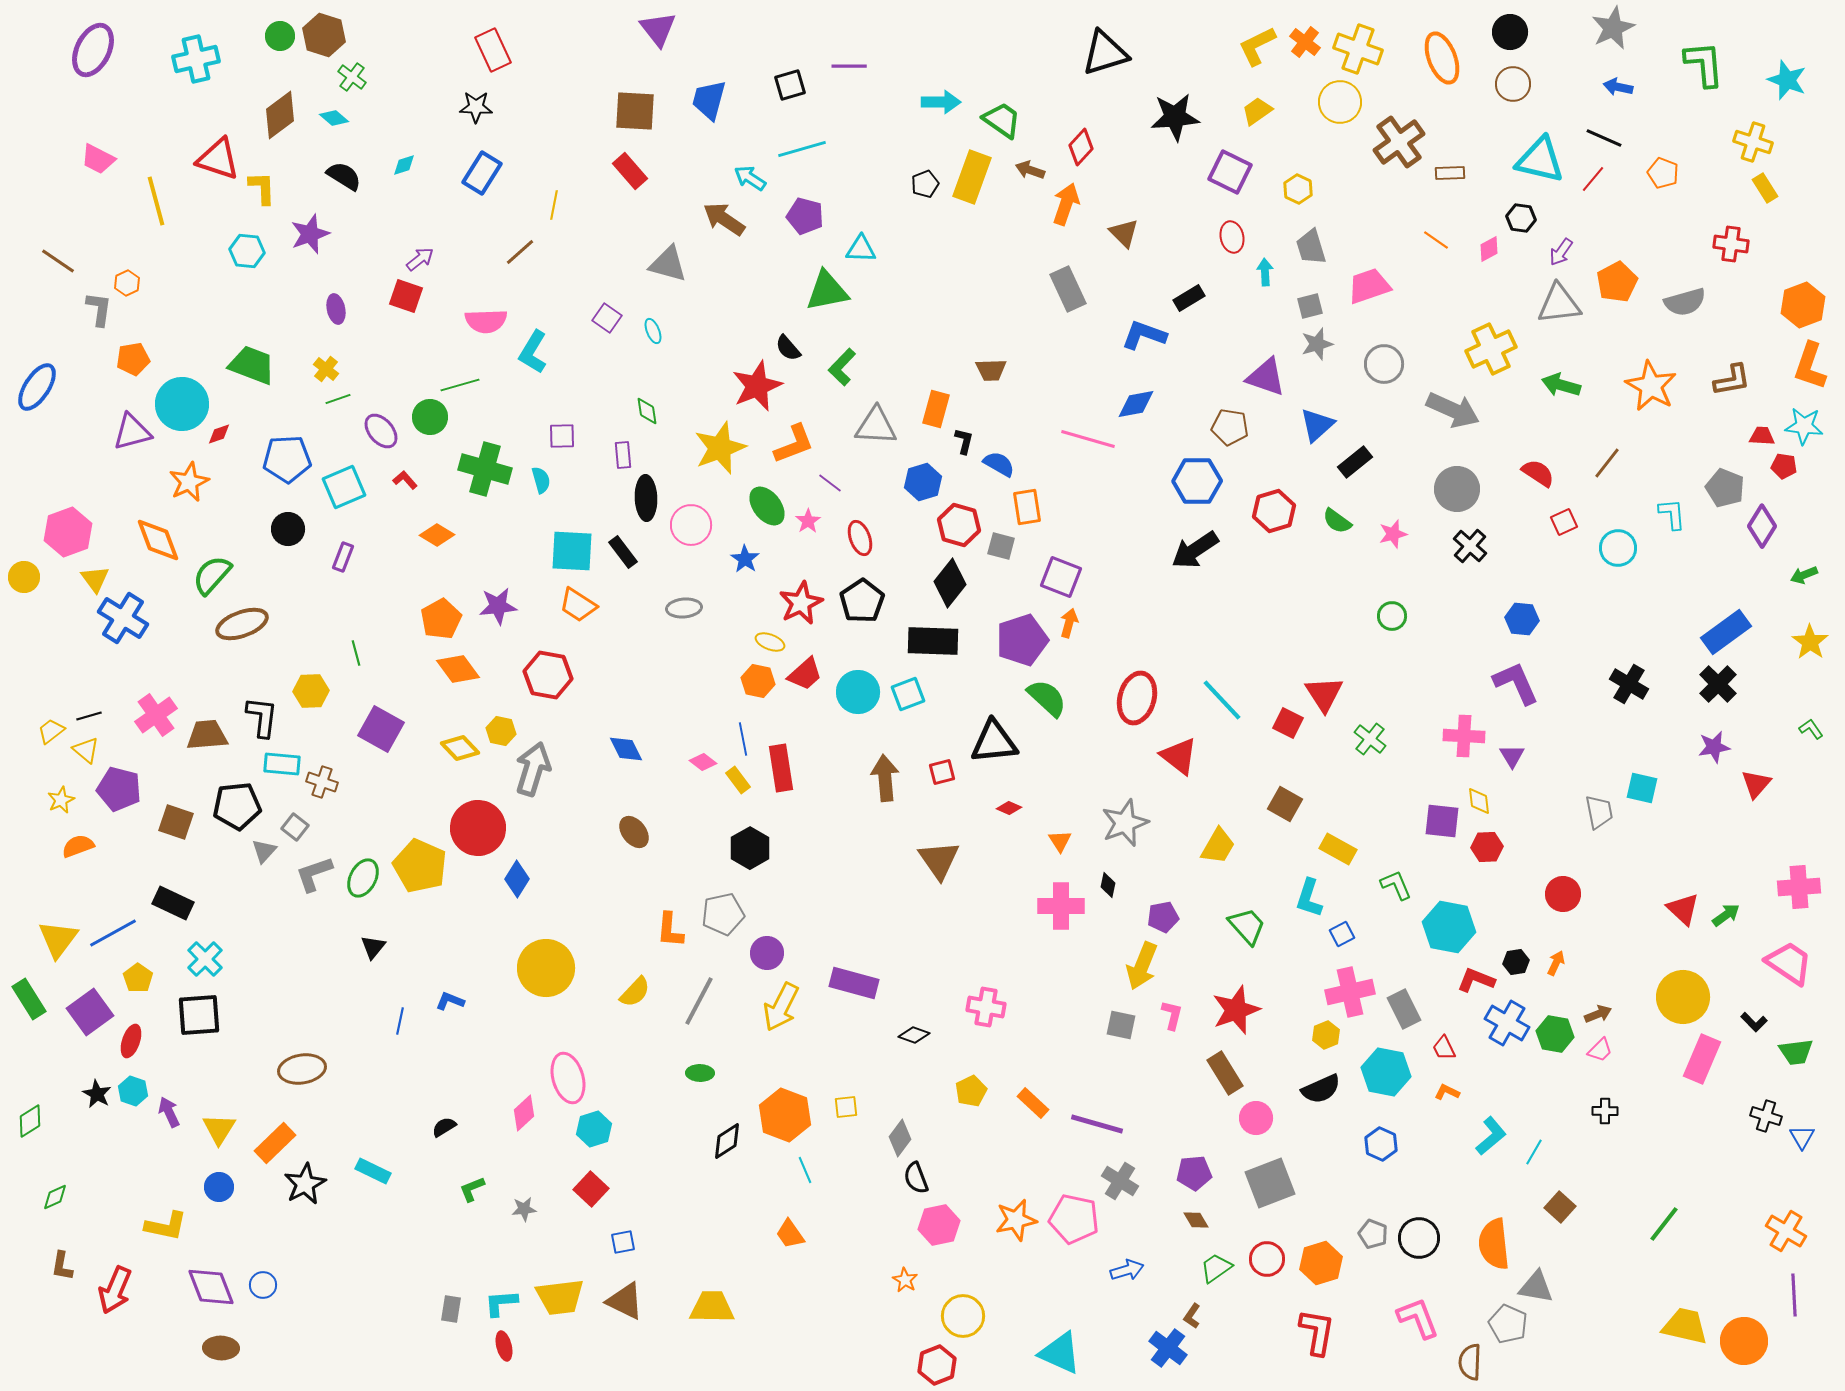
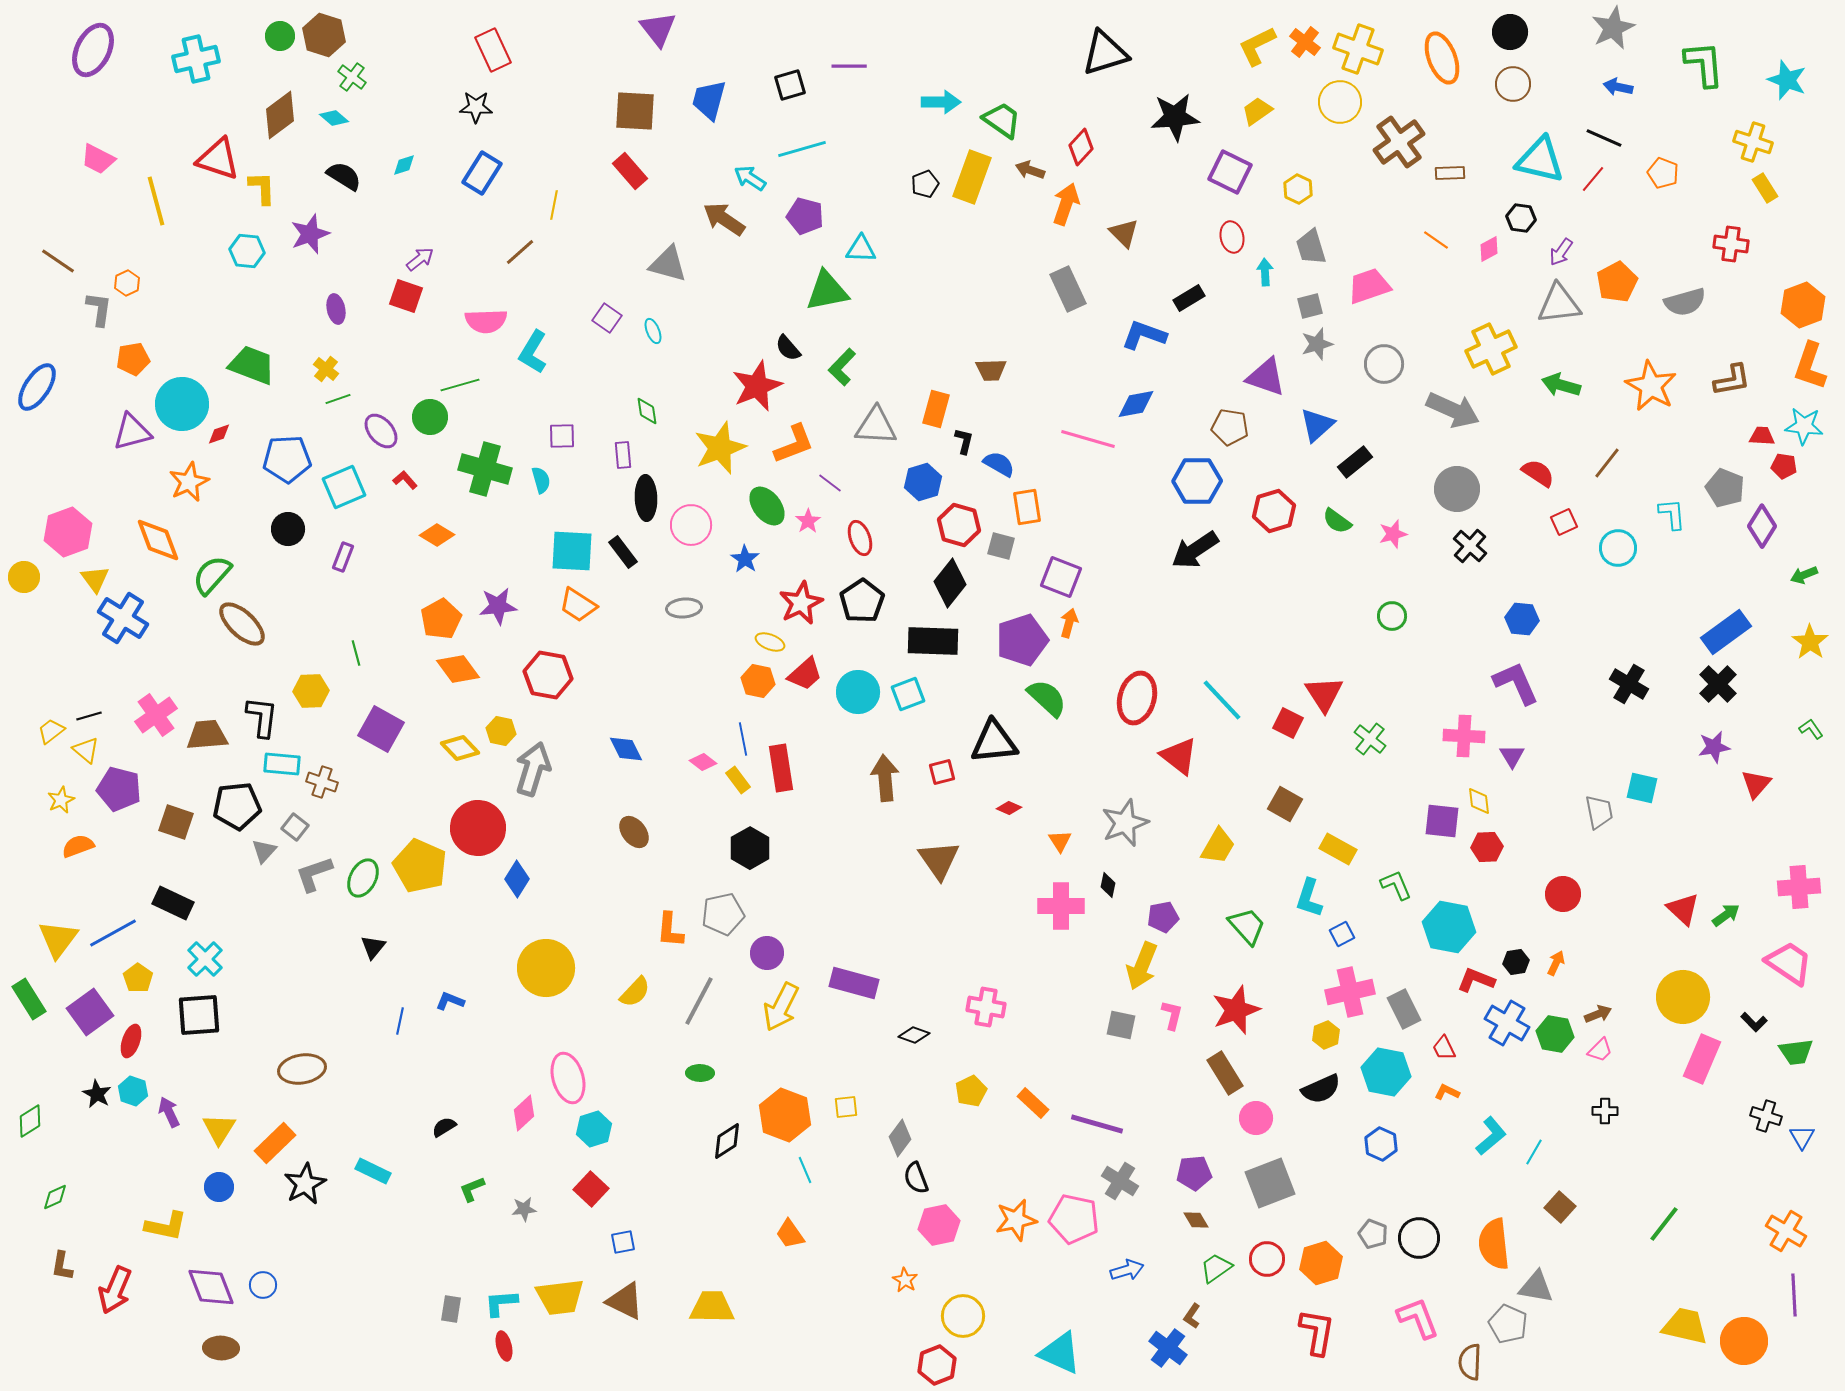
brown ellipse at (242, 624): rotated 63 degrees clockwise
